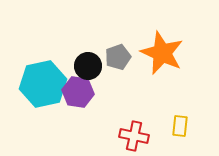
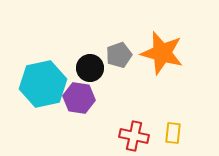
orange star: rotated 9 degrees counterclockwise
gray pentagon: moved 1 px right, 2 px up
black circle: moved 2 px right, 2 px down
purple hexagon: moved 1 px right, 6 px down
yellow rectangle: moved 7 px left, 7 px down
